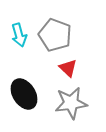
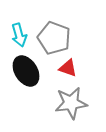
gray pentagon: moved 1 px left, 3 px down
red triangle: rotated 24 degrees counterclockwise
black ellipse: moved 2 px right, 23 px up
